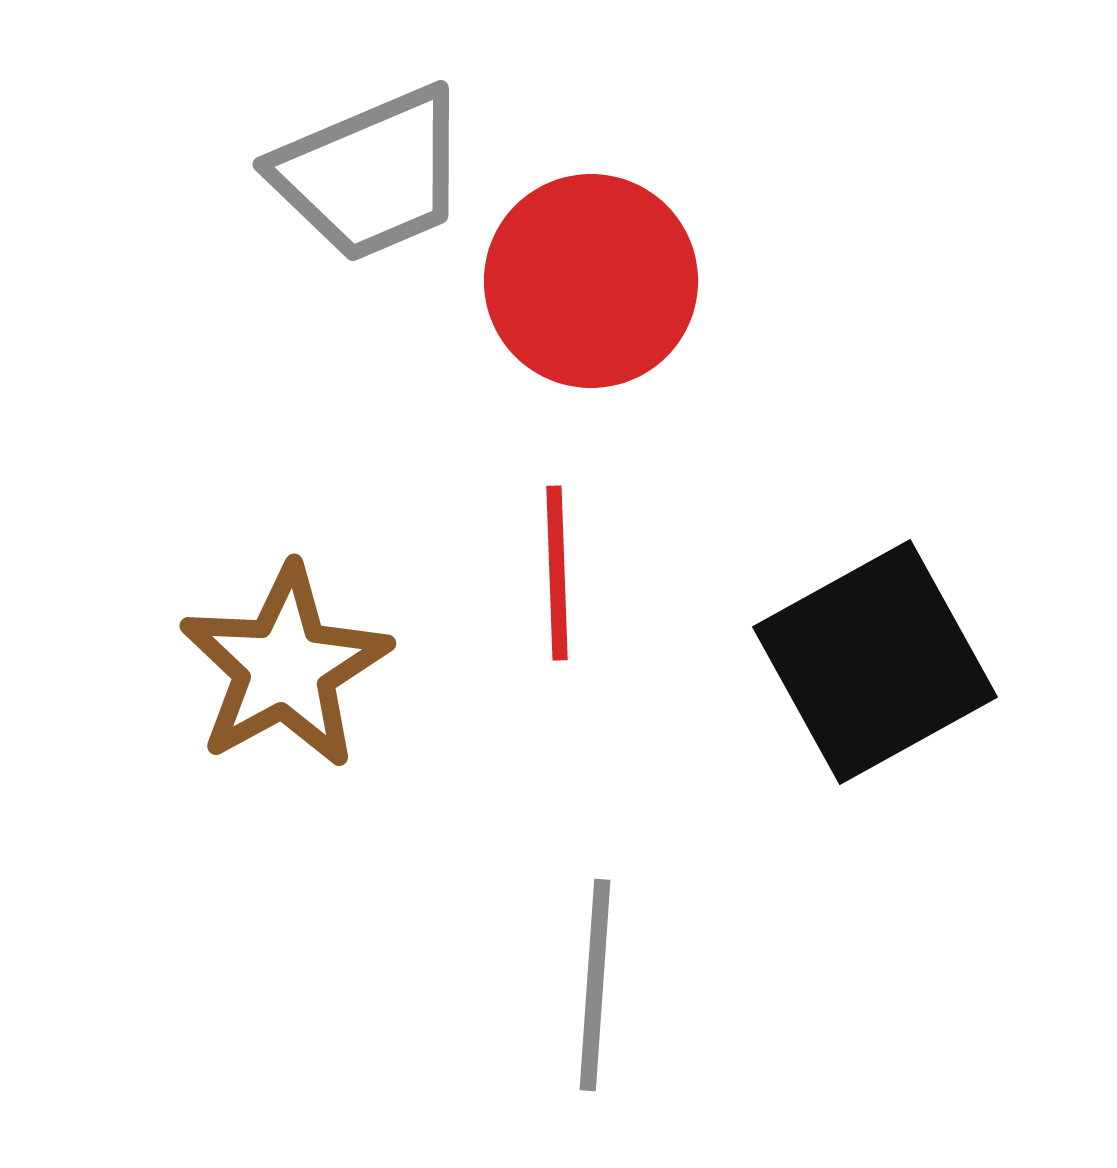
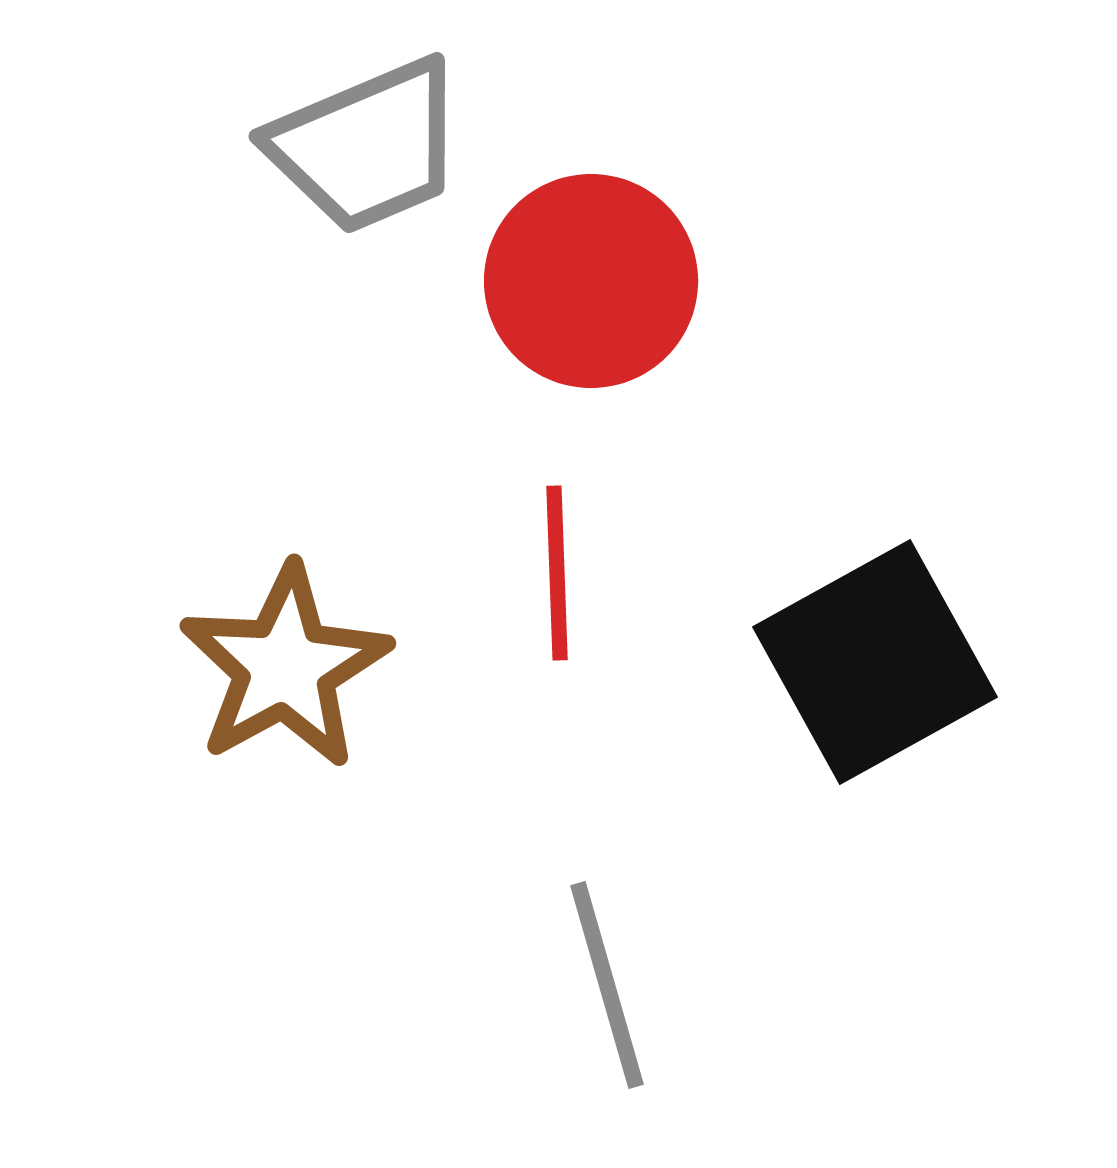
gray trapezoid: moved 4 px left, 28 px up
gray line: moved 12 px right; rotated 20 degrees counterclockwise
